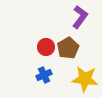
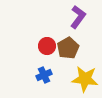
purple L-shape: moved 2 px left
red circle: moved 1 px right, 1 px up
